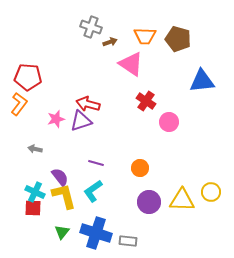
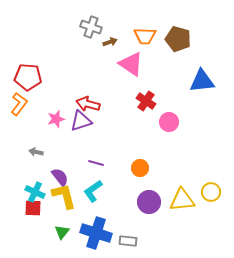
gray arrow: moved 1 px right, 3 px down
yellow triangle: rotated 8 degrees counterclockwise
